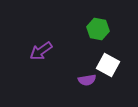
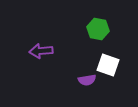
purple arrow: rotated 30 degrees clockwise
white square: rotated 10 degrees counterclockwise
